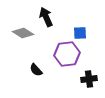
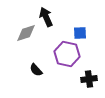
gray diamond: moved 3 px right; rotated 50 degrees counterclockwise
purple hexagon: rotated 20 degrees clockwise
